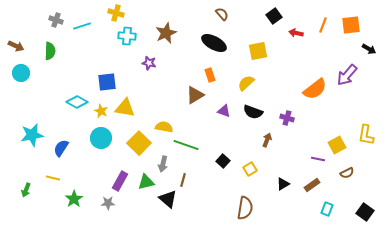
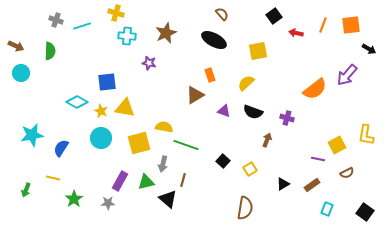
black ellipse at (214, 43): moved 3 px up
yellow square at (139, 143): rotated 30 degrees clockwise
